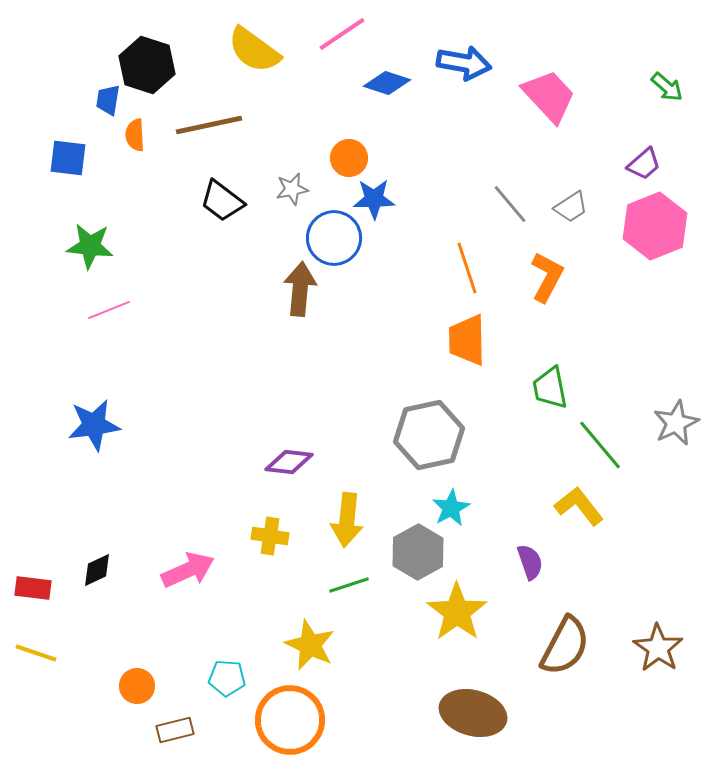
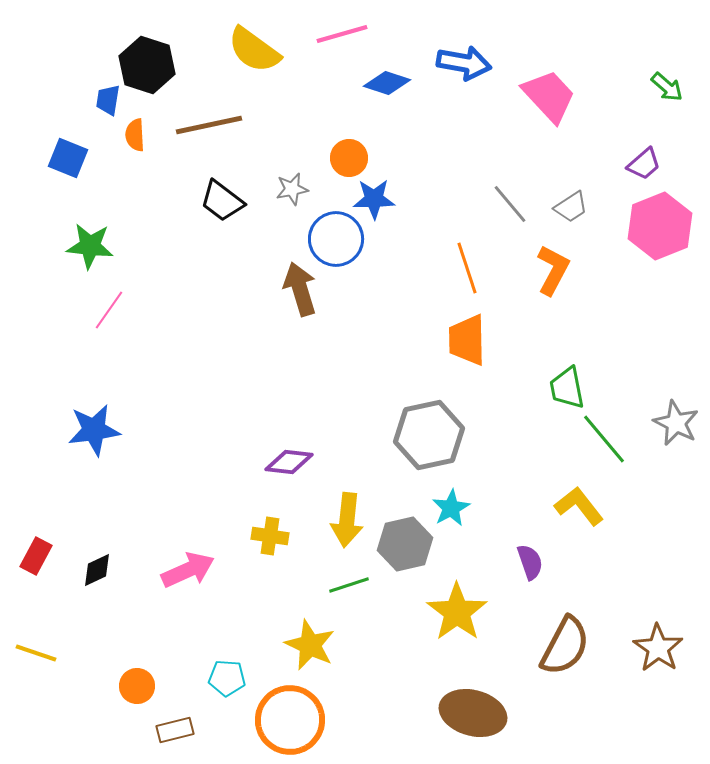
pink line at (342, 34): rotated 18 degrees clockwise
blue square at (68, 158): rotated 15 degrees clockwise
pink hexagon at (655, 226): moved 5 px right
blue circle at (334, 238): moved 2 px right, 1 px down
orange L-shape at (547, 277): moved 6 px right, 7 px up
brown arrow at (300, 289): rotated 22 degrees counterclockwise
pink line at (109, 310): rotated 33 degrees counterclockwise
green trapezoid at (550, 388): moved 17 px right
gray star at (676, 423): rotated 21 degrees counterclockwise
blue star at (94, 425): moved 5 px down
green line at (600, 445): moved 4 px right, 6 px up
gray hexagon at (418, 552): moved 13 px left, 8 px up; rotated 16 degrees clockwise
red rectangle at (33, 588): moved 3 px right, 32 px up; rotated 69 degrees counterclockwise
